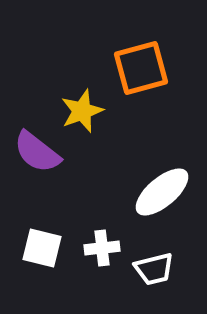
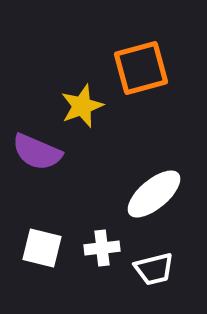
yellow star: moved 5 px up
purple semicircle: rotated 15 degrees counterclockwise
white ellipse: moved 8 px left, 2 px down
